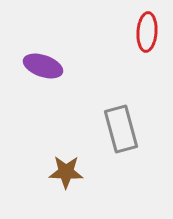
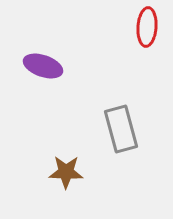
red ellipse: moved 5 px up
